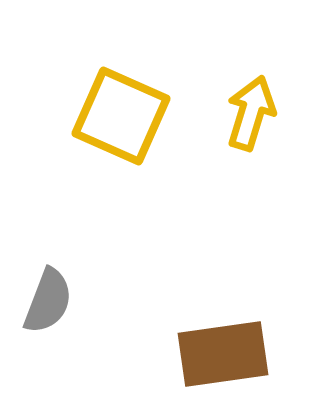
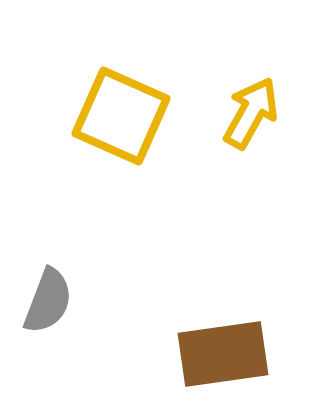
yellow arrow: rotated 12 degrees clockwise
